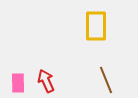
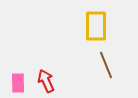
brown line: moved 15 px up
